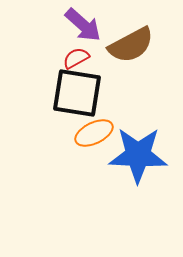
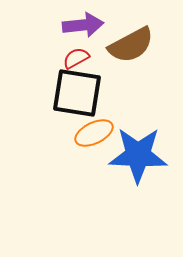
purple arrow: rotated 48 degrees counterclockwise
